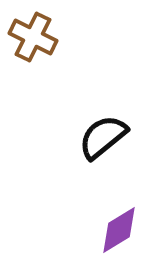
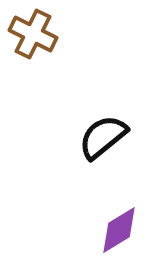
brown cross: moved 3 px up
